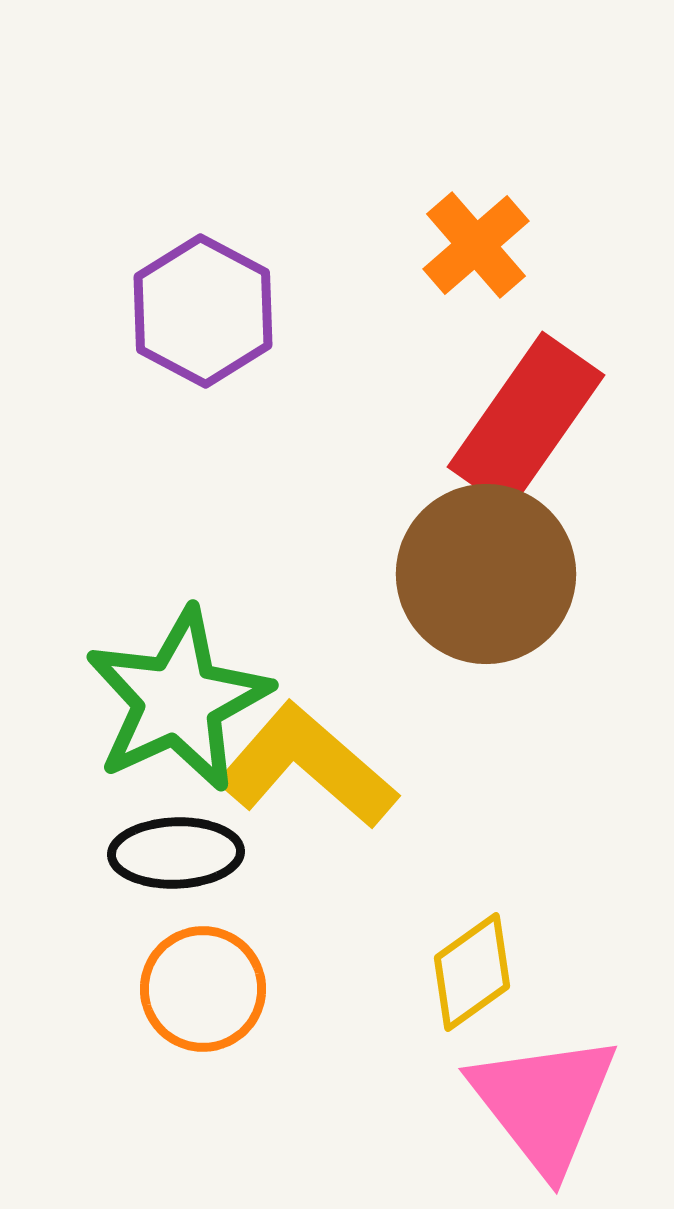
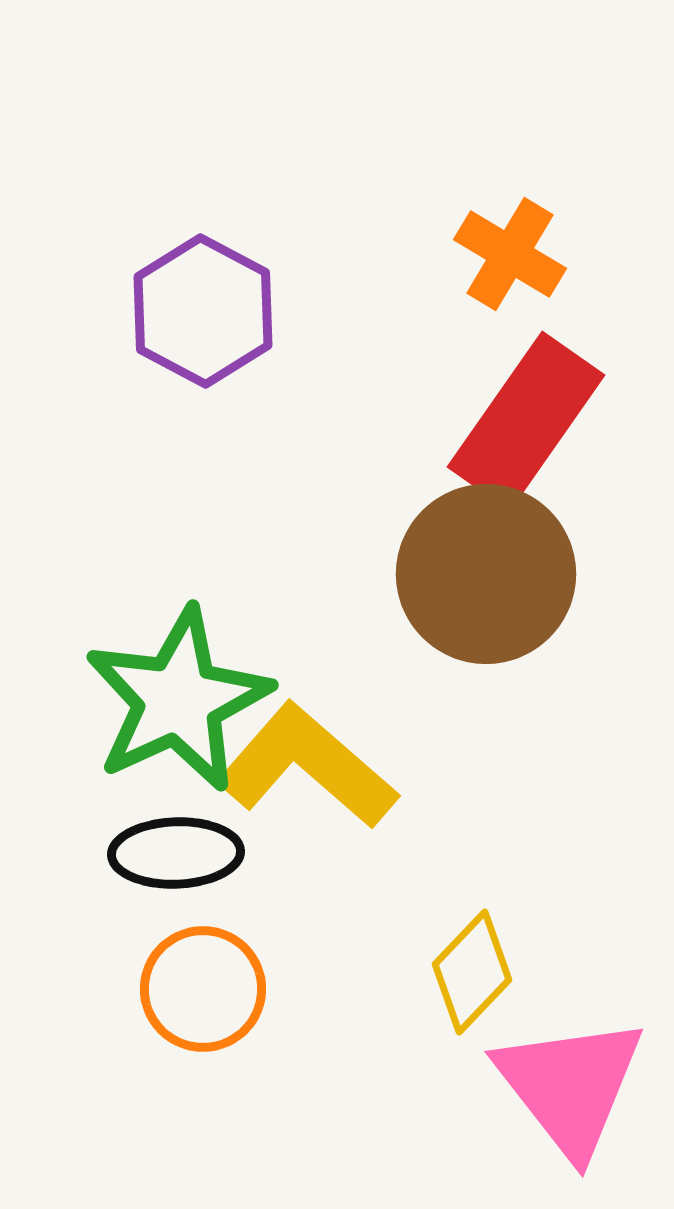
orange cross: moved 34 px right, 9 px down; rotated 18 degrees counterclockwise
yellow diamond: rotated 11 degrees counterclockwise
pink triangle: moved 26 px right, 17 px up
